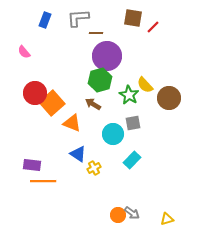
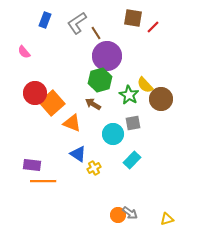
gray L-shape: moved 1 px left, 5 px down; rotated 30 degrees counterclockwise
brown line: rotated 56 degrees clockwise
brown circle: moved 8 px left, 1 px down
gray arrow: moved 2 px left
